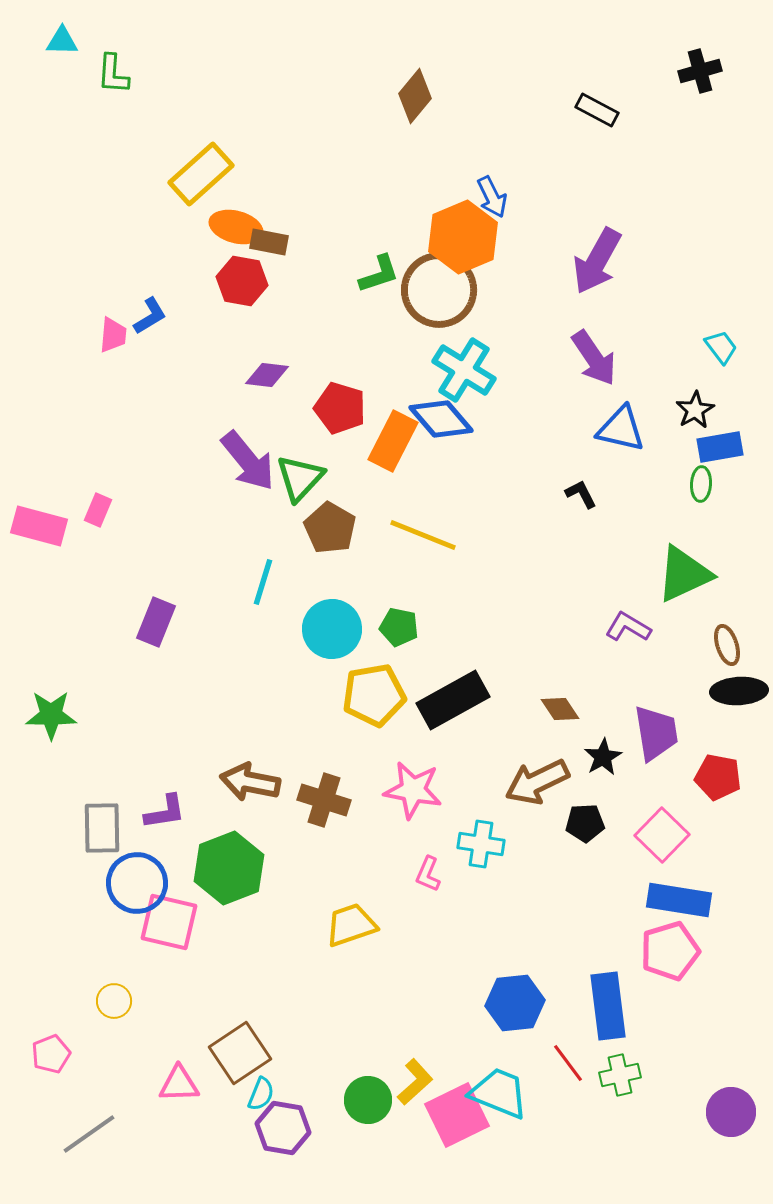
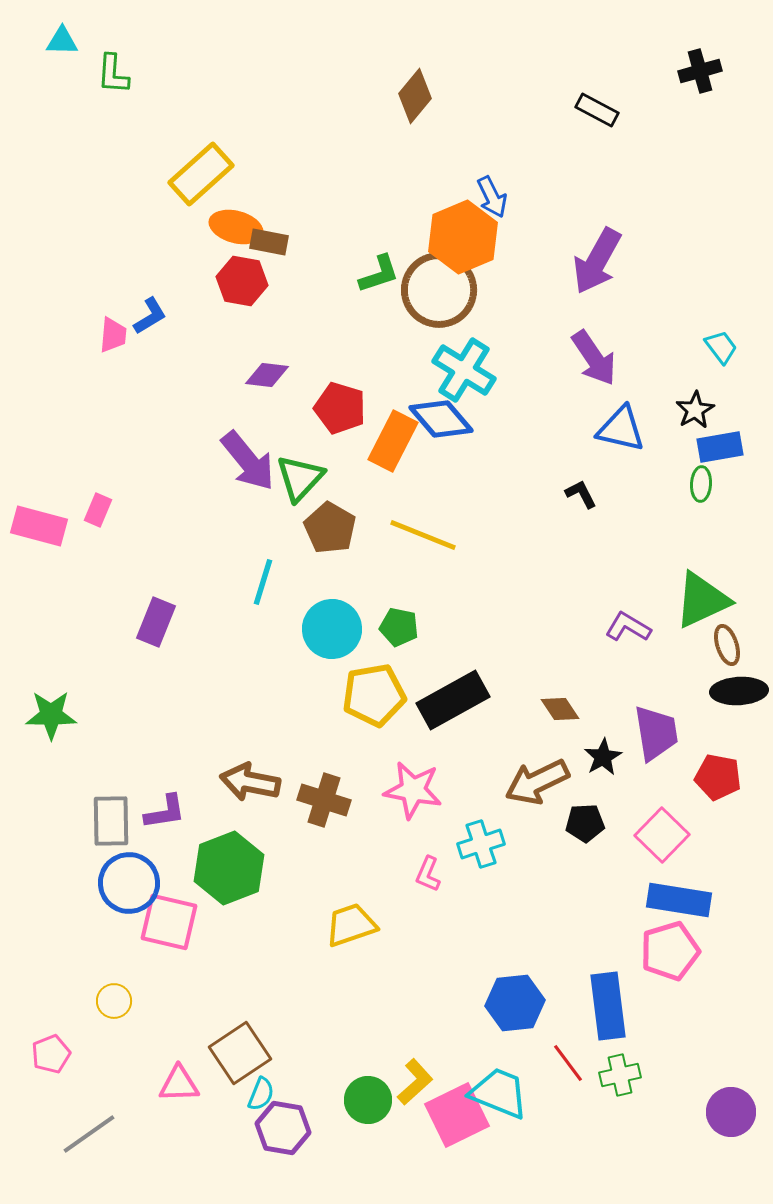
green triangle at (684, 574): moved 18 px right, 26 px down
gray rectangle at (102, 828): moved 9 px right, 7 px up
cyan cross at (481, 844): rotated 27 degrees counterclockwise
blue circle at (137, 883): moved 8 px left
